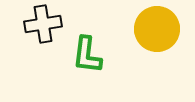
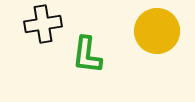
yellow circle: moved 2 px down
